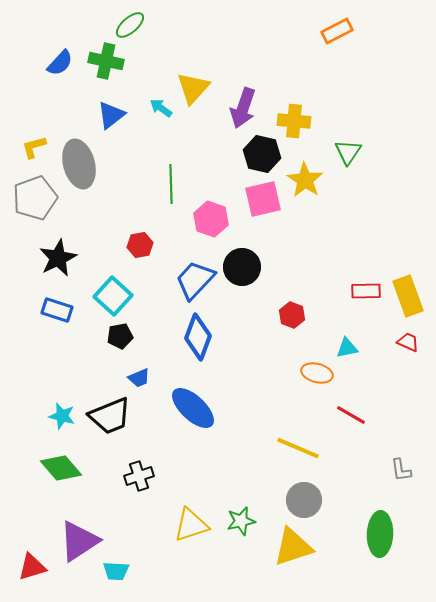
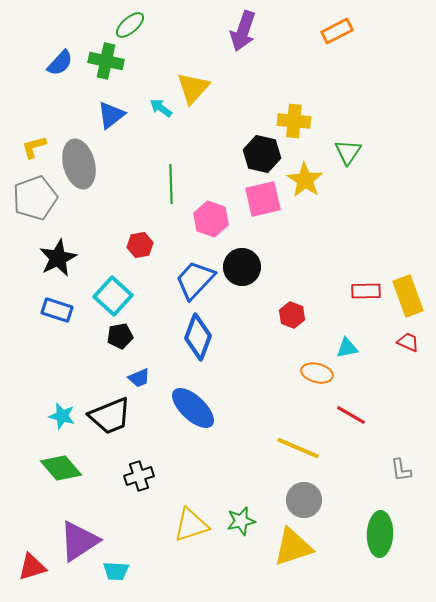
purple arrow at (243, 108): moved 77 px up
